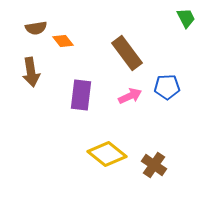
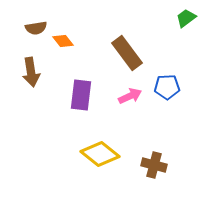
green trapezoid: rotated 100 degrees counterclockwise
yellow diamond: moved 7 px left
brown cross: rotated 20 degrees counterclockwise
